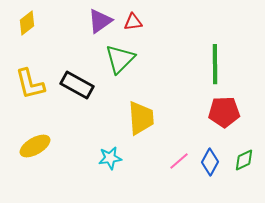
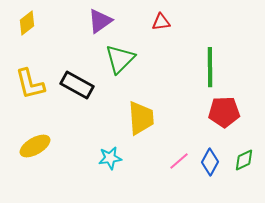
red triangle: moved 28 px right
green line: moved 5 px left, 3 px down
